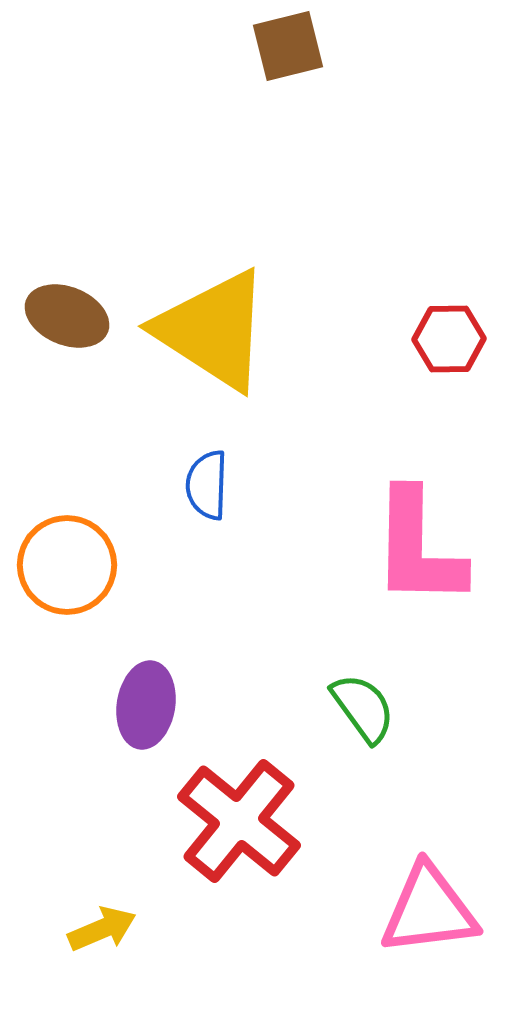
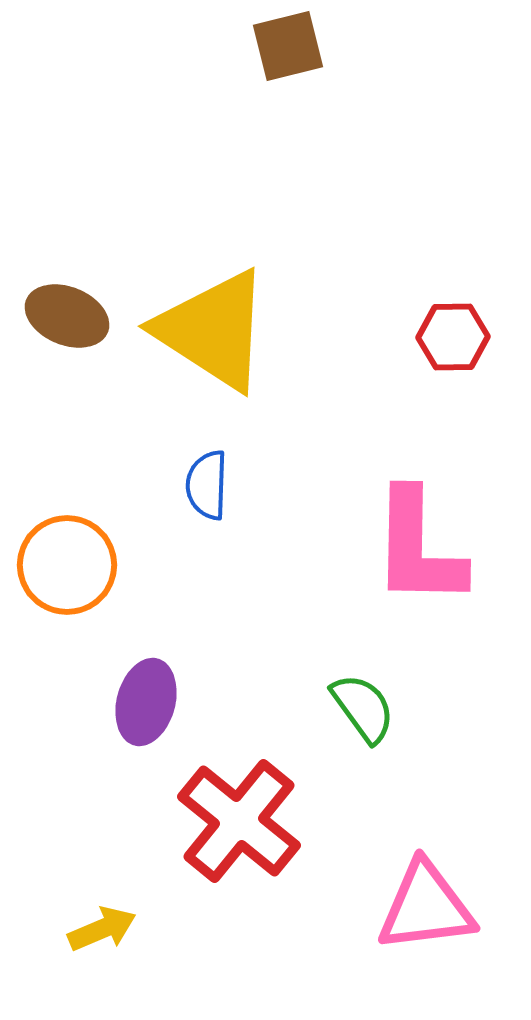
red hexagon: moved 4 px right, 2 px up
purple ellipse: moved 3 px up; rotated 6 degrees clockwise
pink triangle: moved 3 px left, 3 px up
